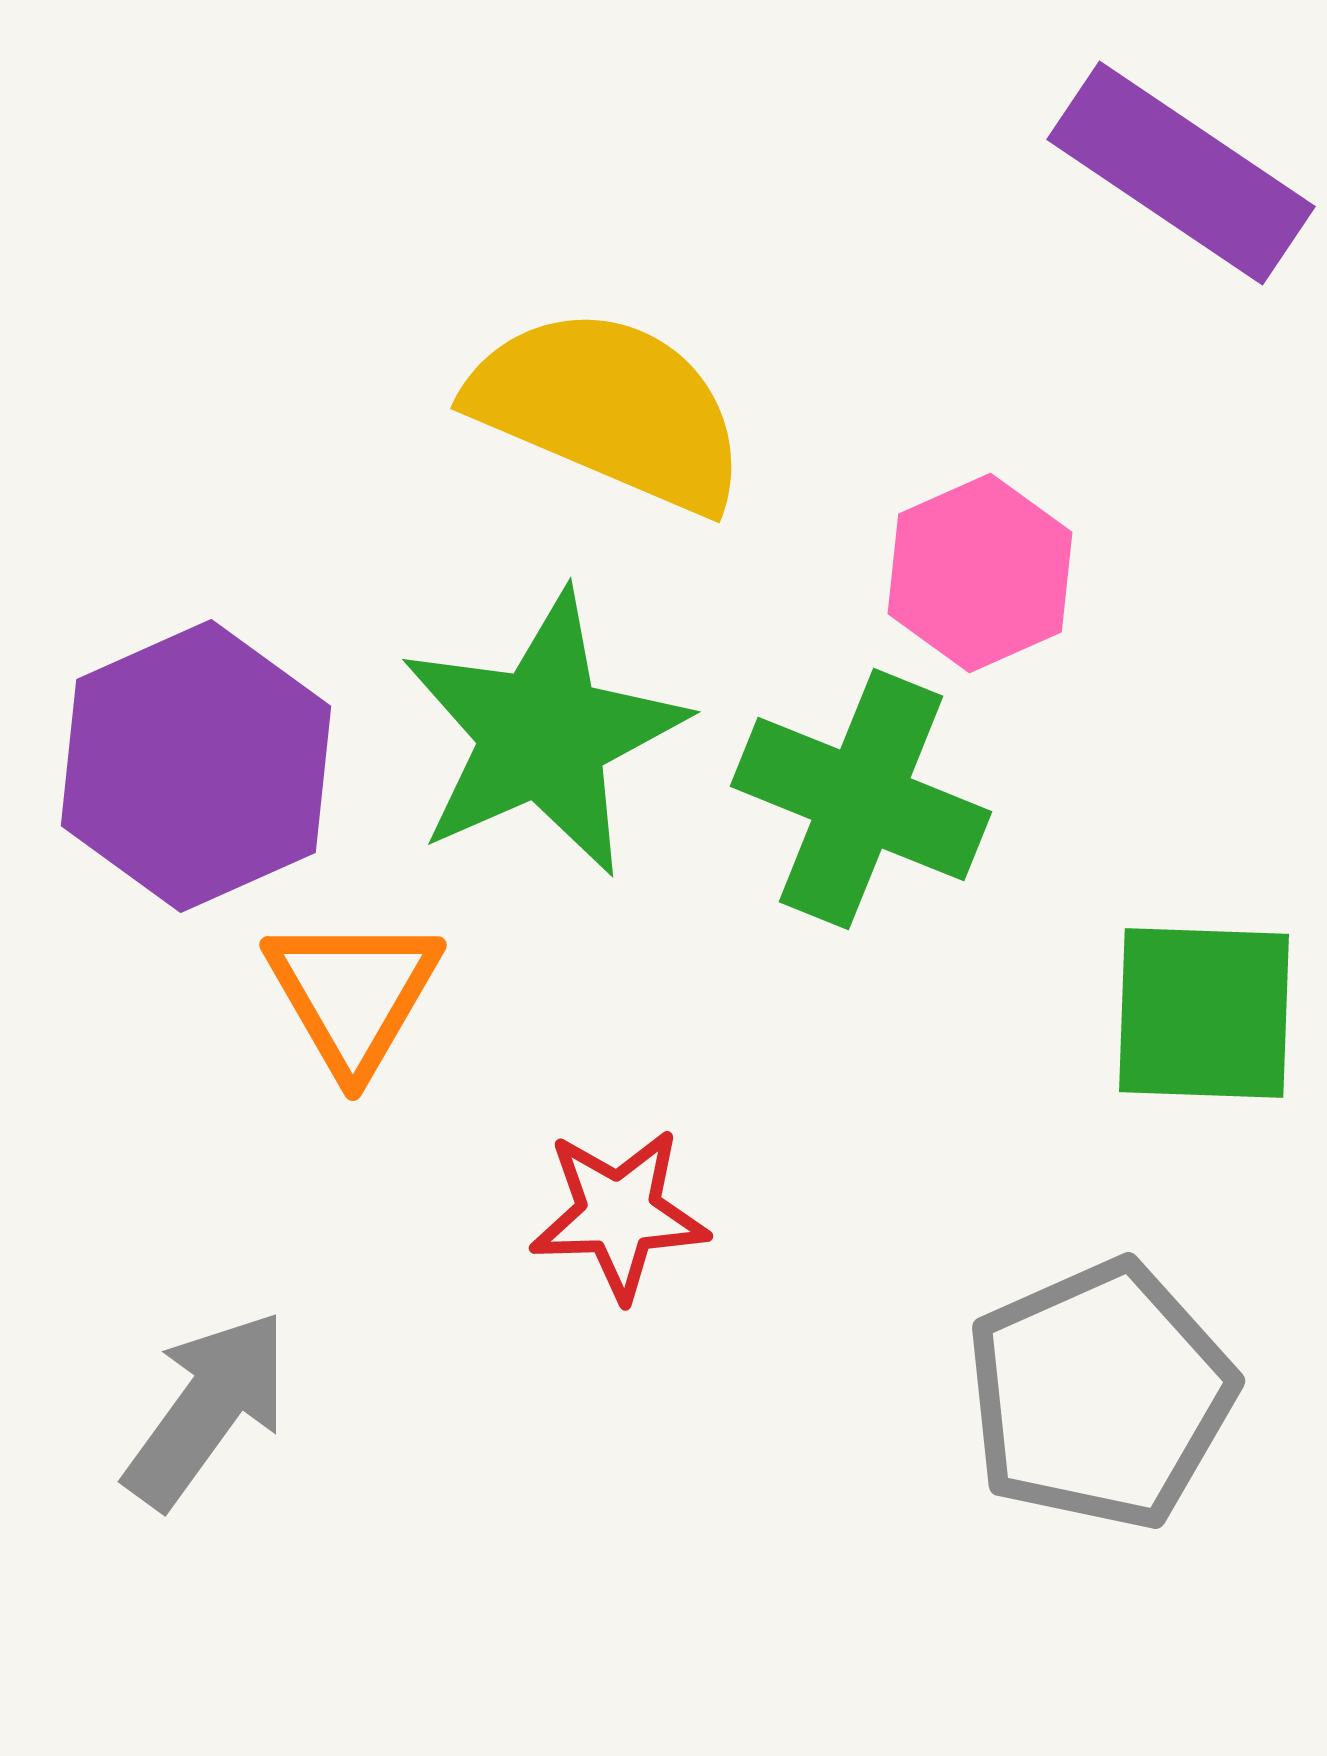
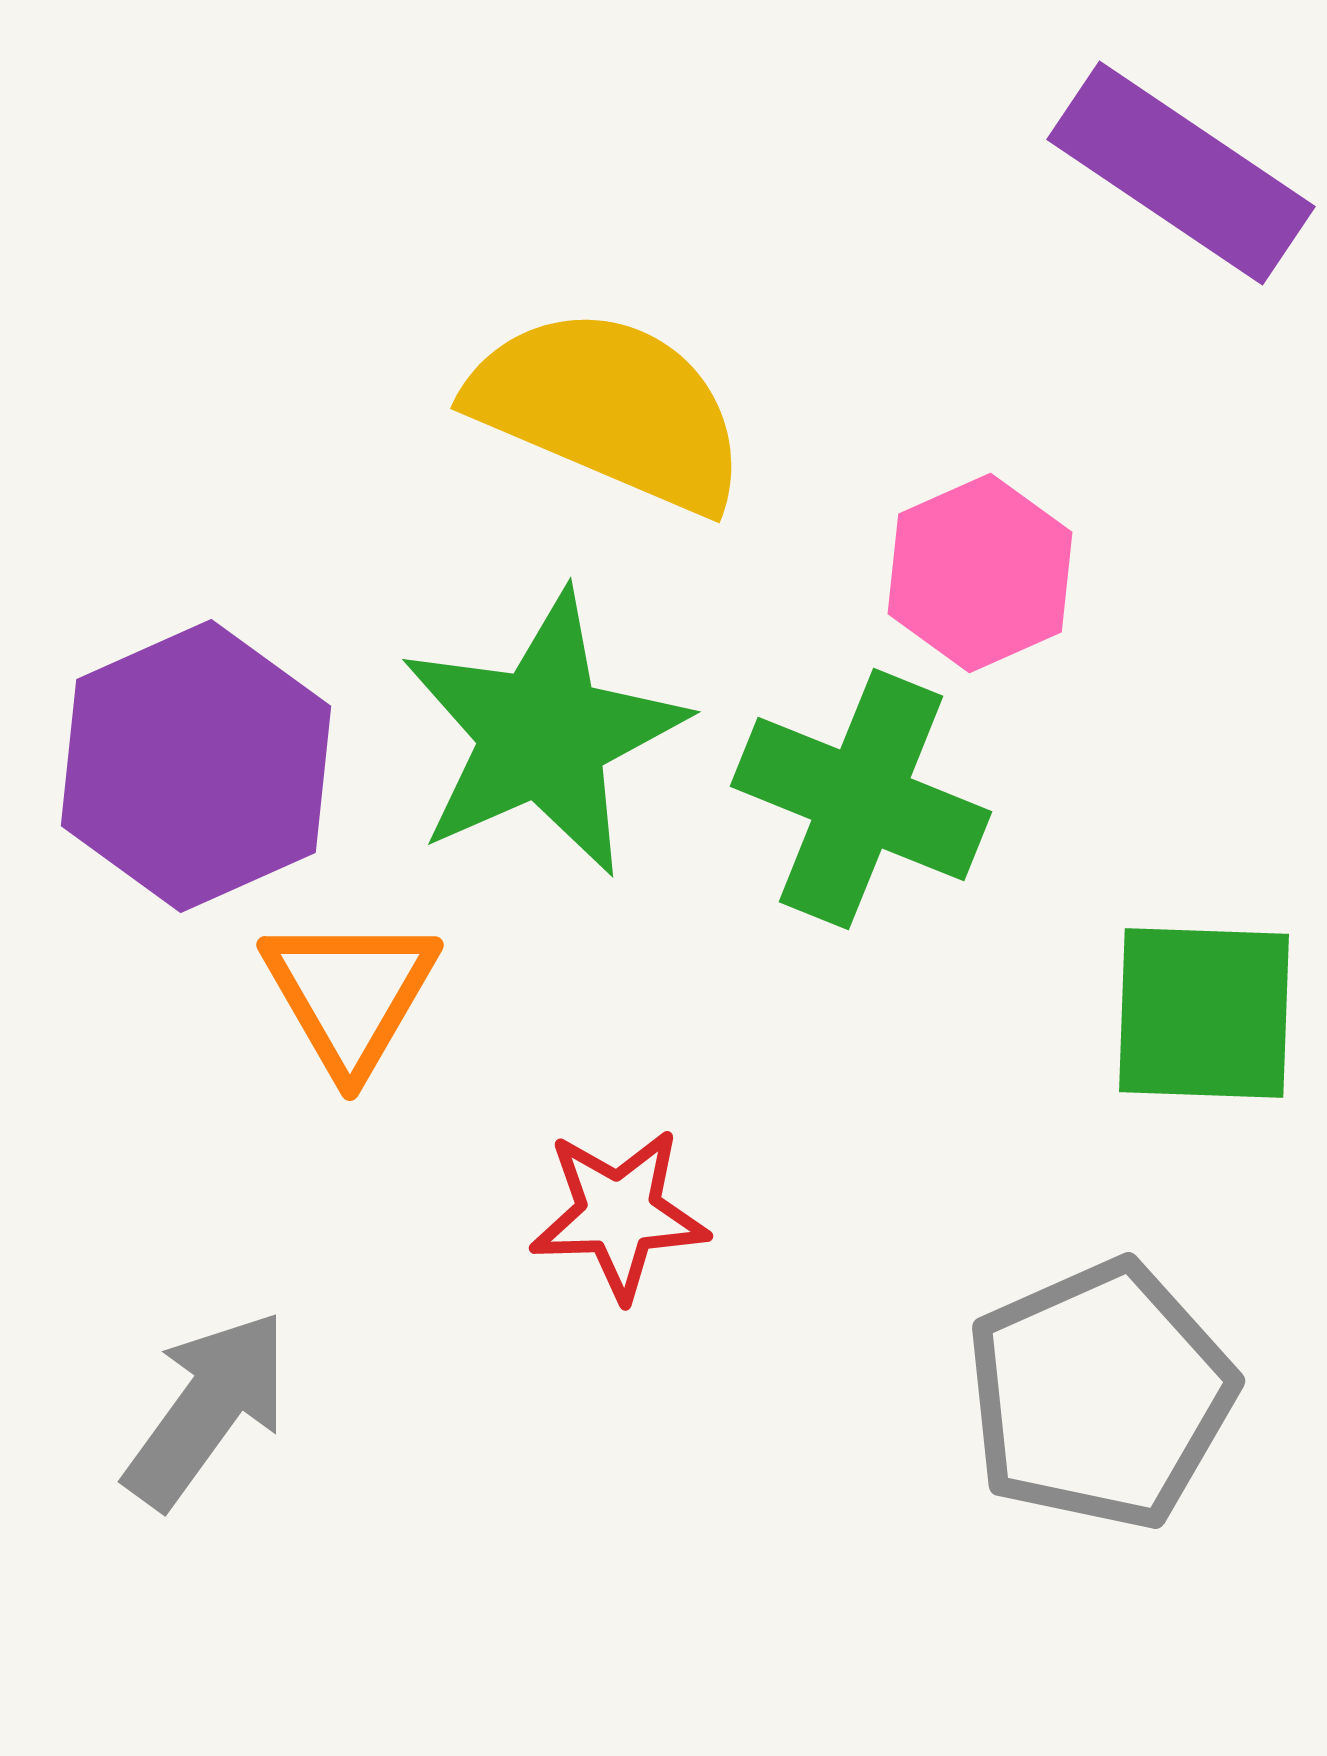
orange triangle: moved 3 px left
